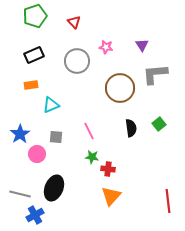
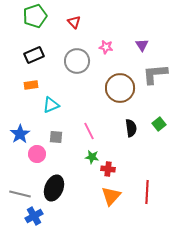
red line: moved 21 px left, 9 px up; rotated 10 degrees clockwise
blue cross: moved 1 px left, 1 px down
